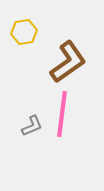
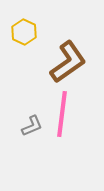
yellow hexagon: rotated 25 degrees counterclockwise
